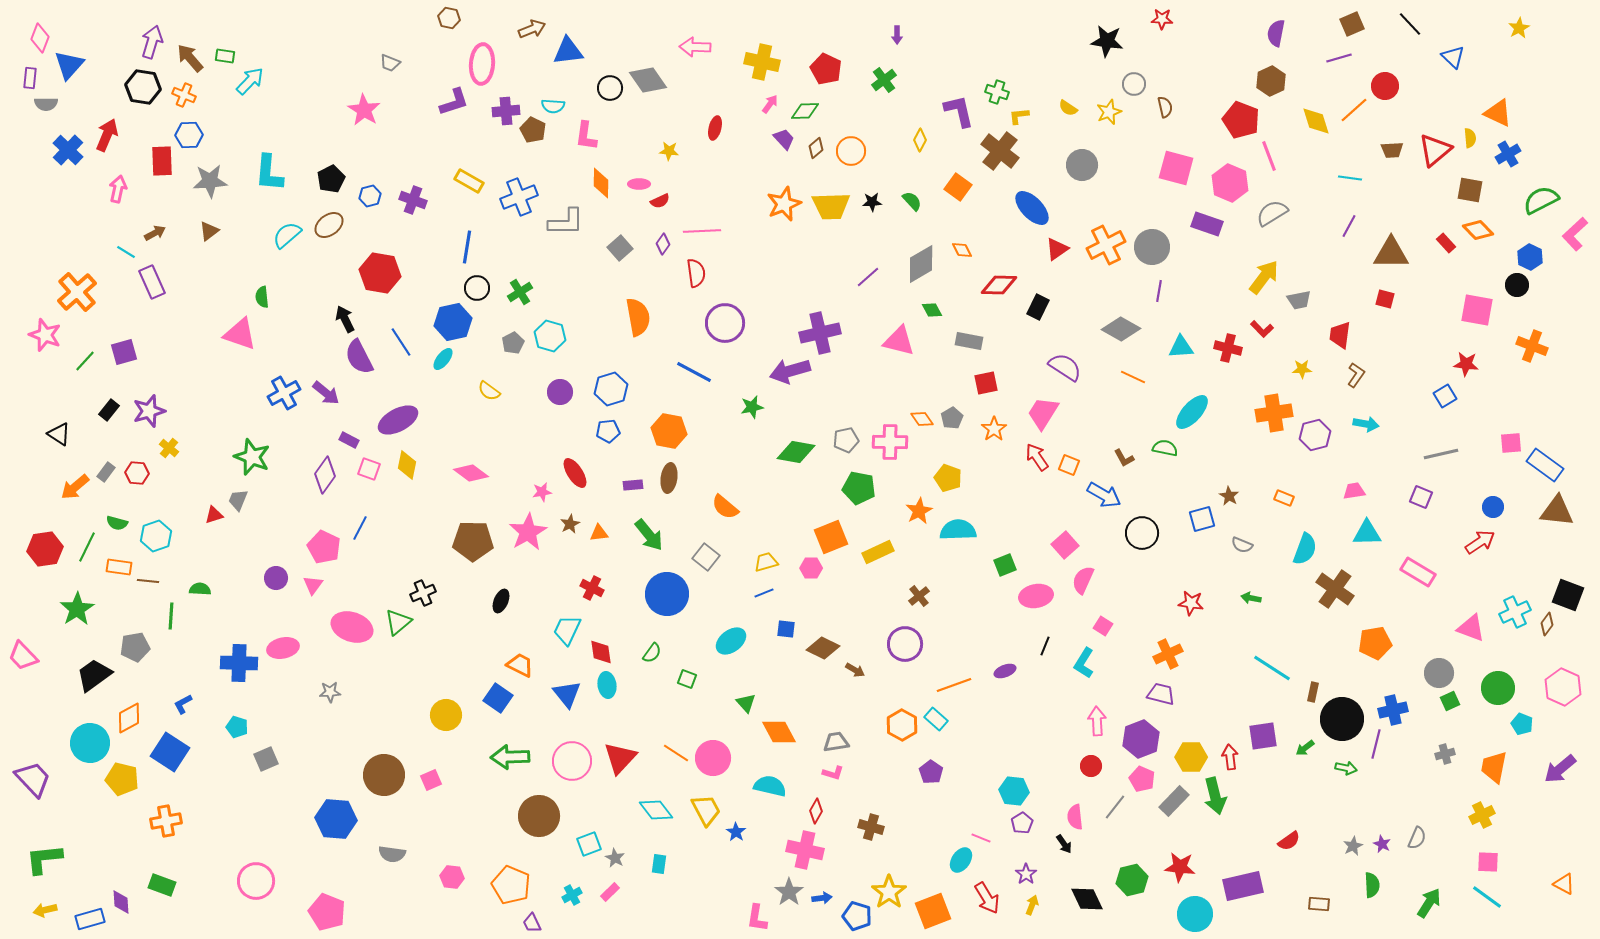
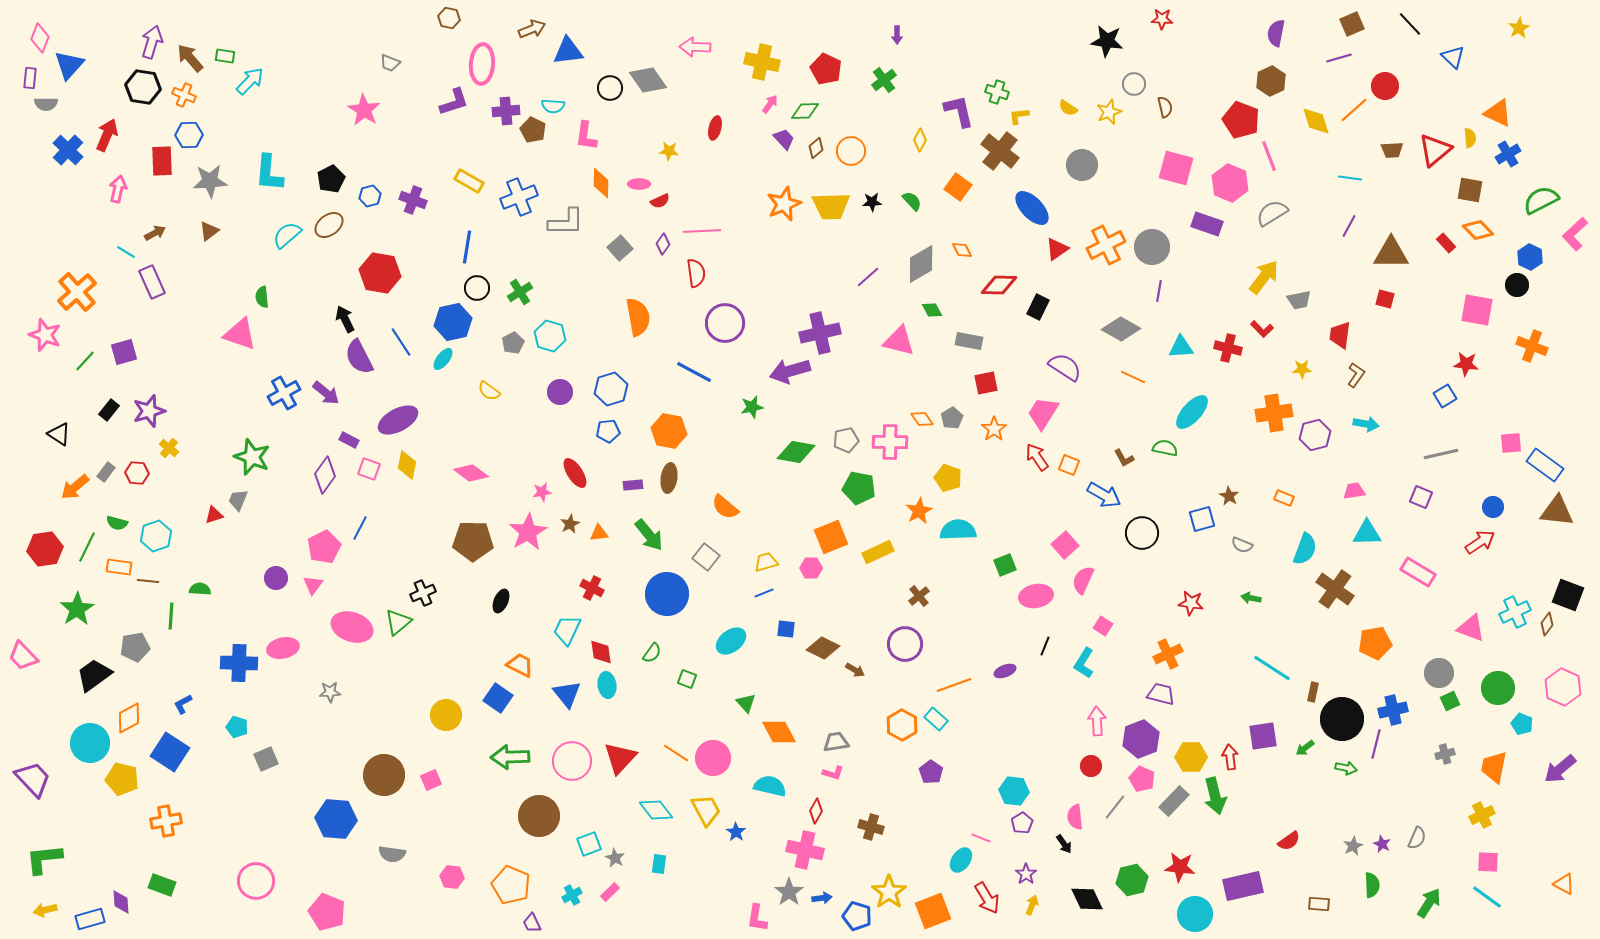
pink pentagon at (324, 547): rotated 20 degrees clockwise
